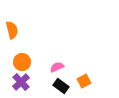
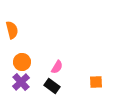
pink semicircle: rotated 144 degrees clockwise
orange square: moved 12 px right, 1 px down; rotated 24 degrees clockwise
black rectangle: moved 9 px left
